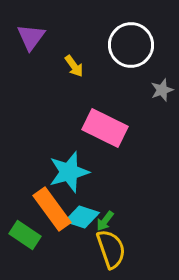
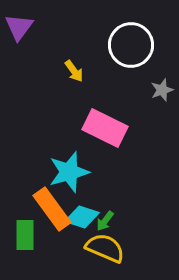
purple triangle: moved 12 px left, 10 px up
yellow arrow: moved 5 px down
green rectangle: rotated 56 degrees clockwise
yellow semicircle: moved 6 px left, 1 px up; rotated 48 degrees counterclockwise
